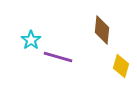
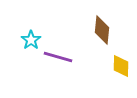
yellow diamond: rotated 15 degrees counterclockwise
